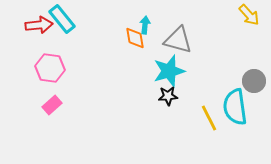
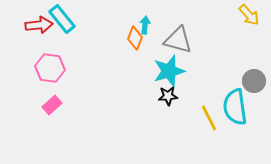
orange diamond: rotated 30 degrees clockwise
